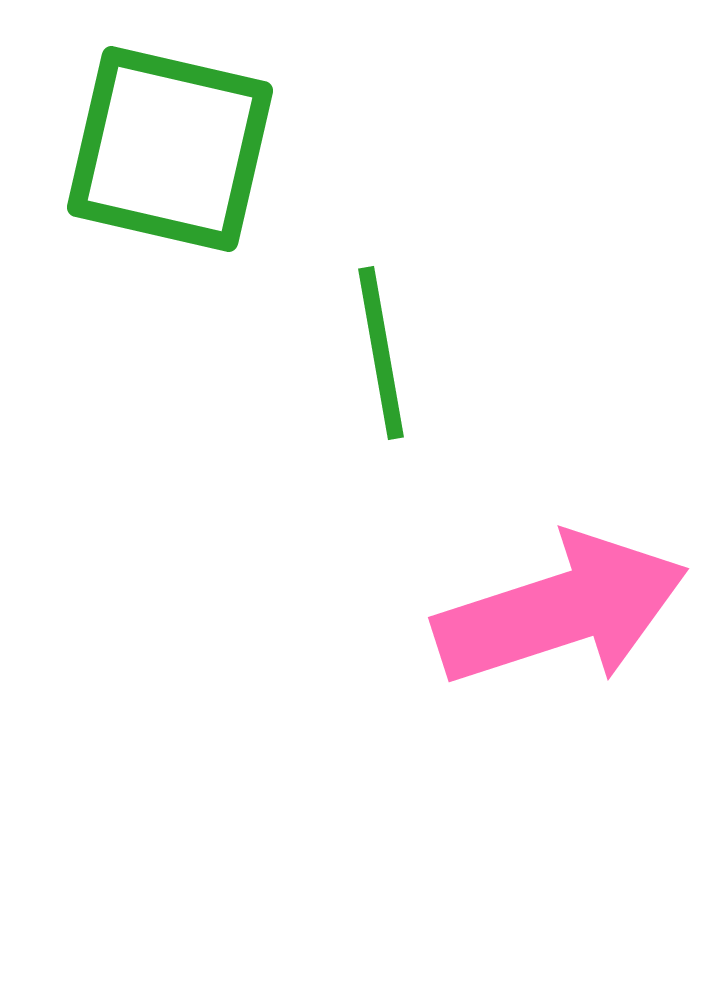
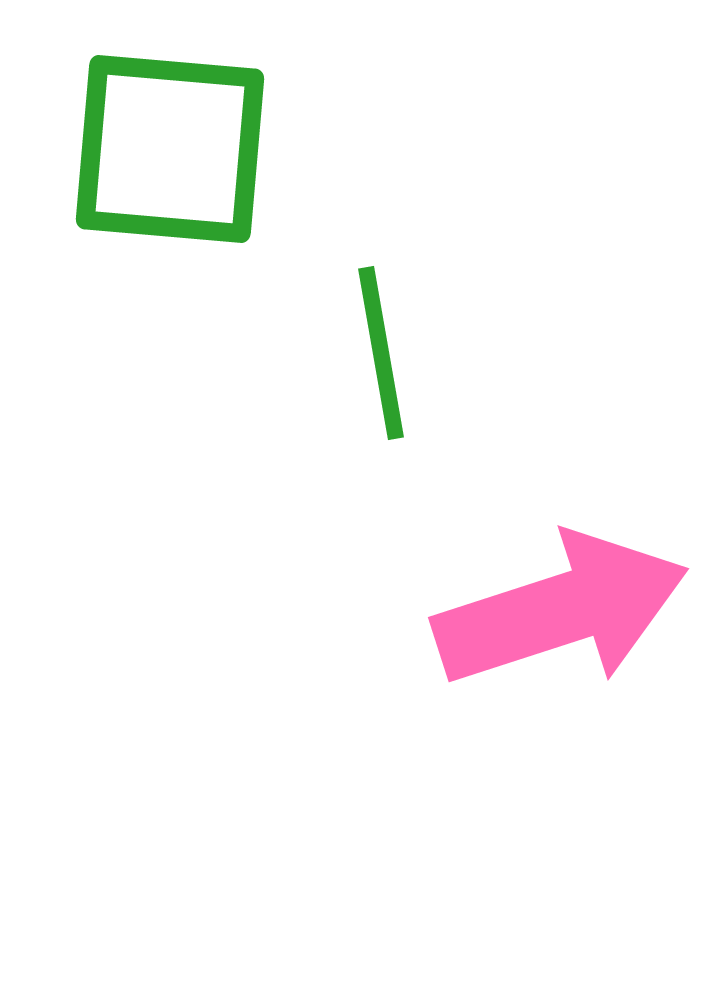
green square: rotated 8 degrees counterclockwise
